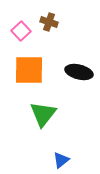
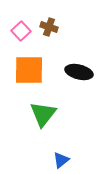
brown cross: moved 5 px down
